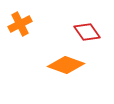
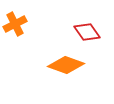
orange cross: moved 5 px left
